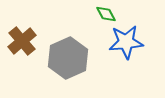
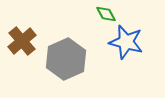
blue star: rotated 20 degrees clockwise
gray hexagon: moved 2 px left, 1 px down
